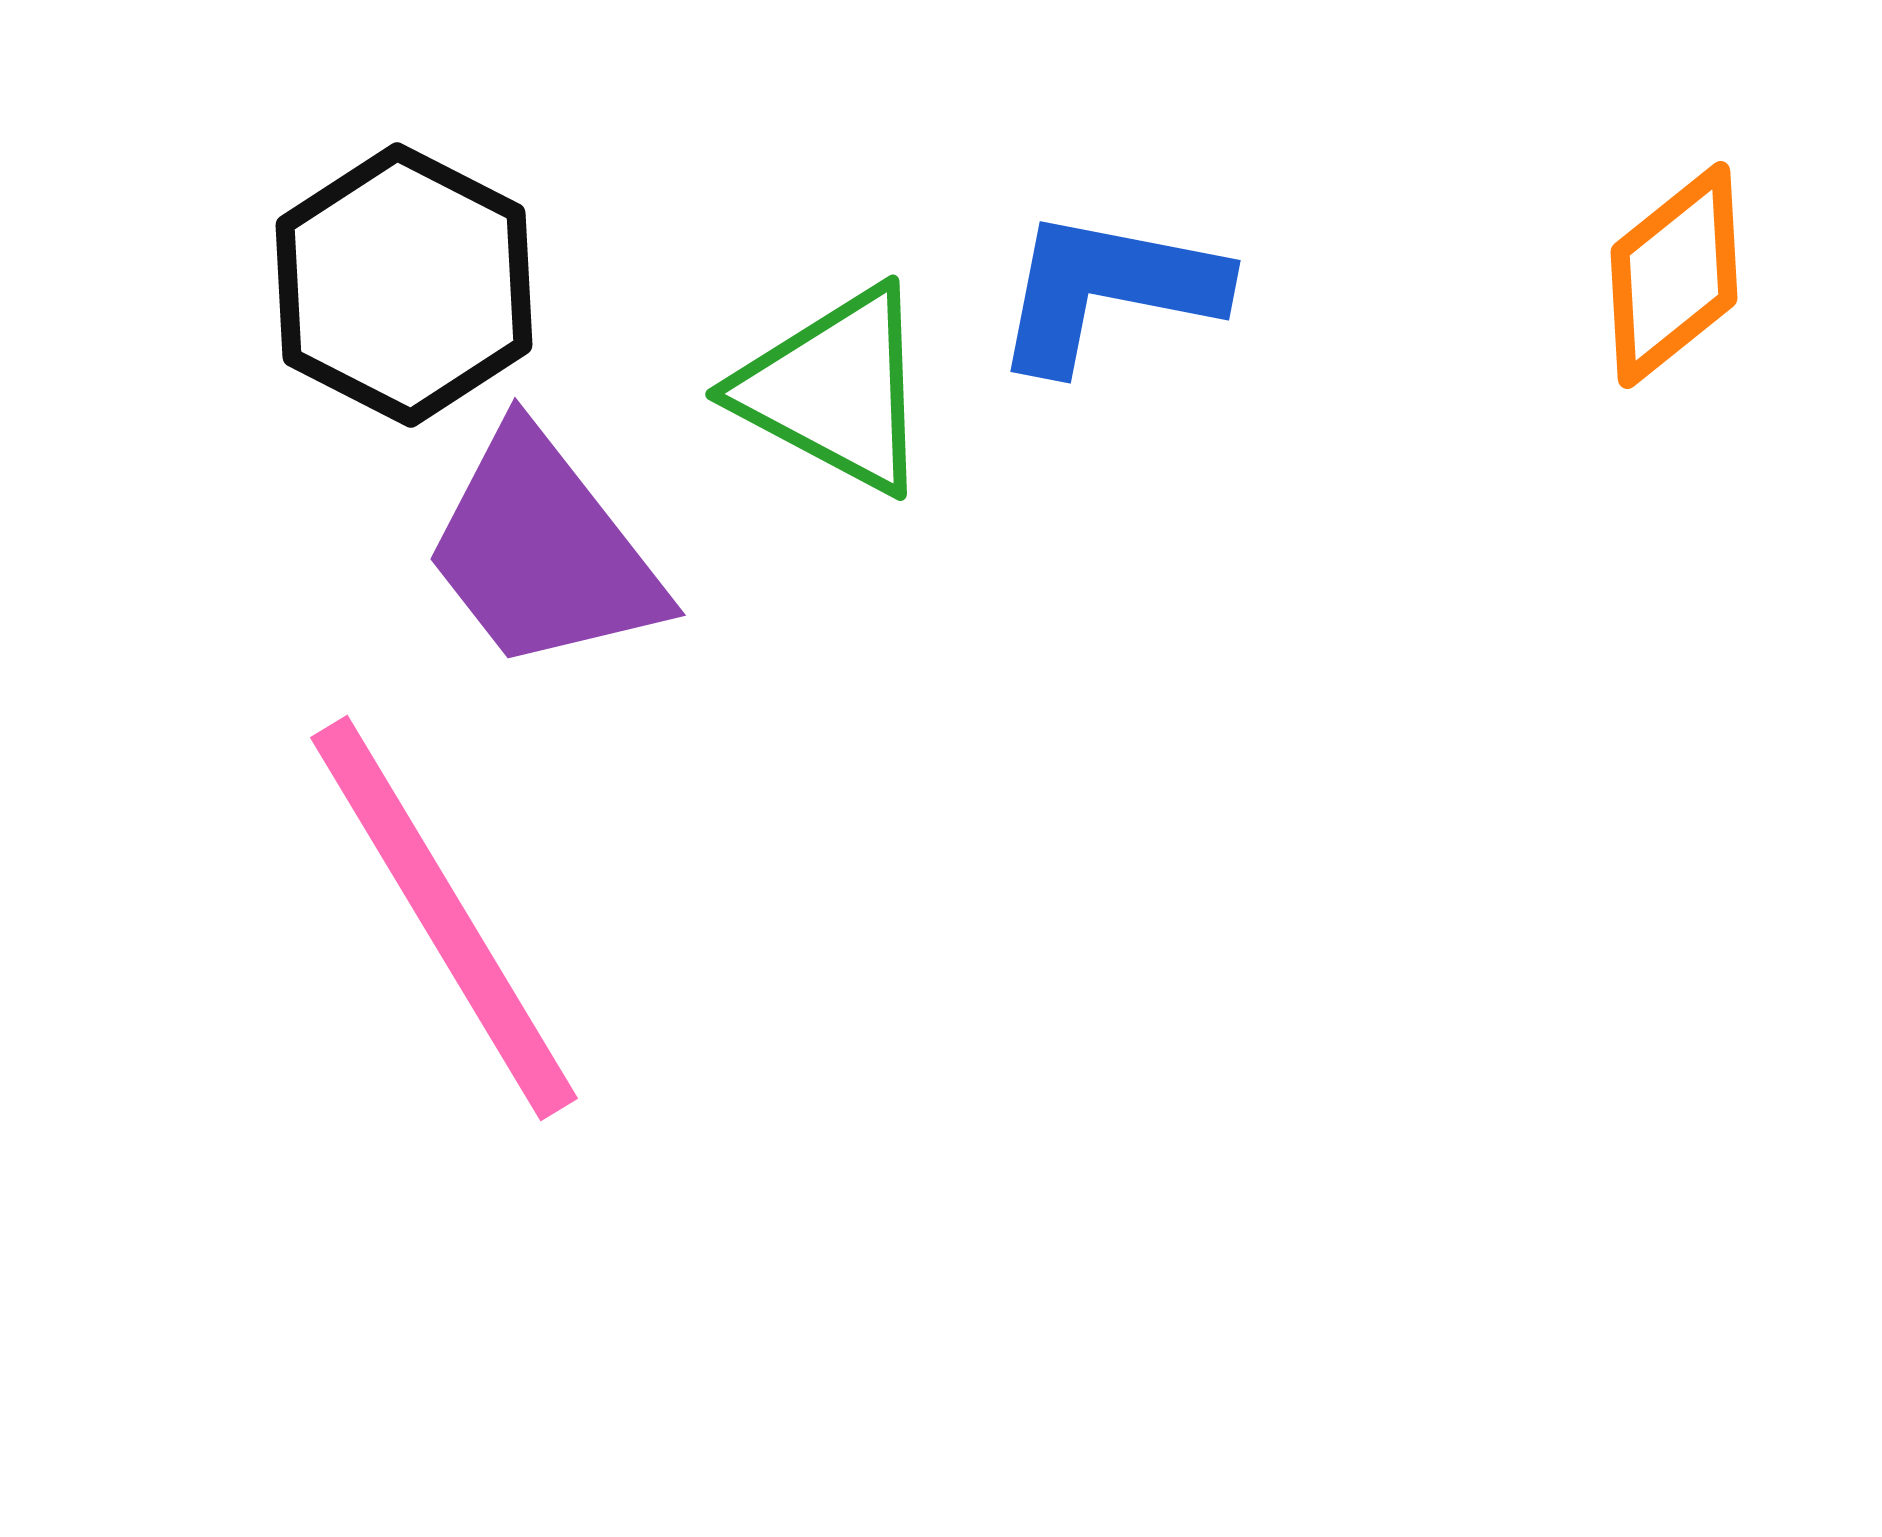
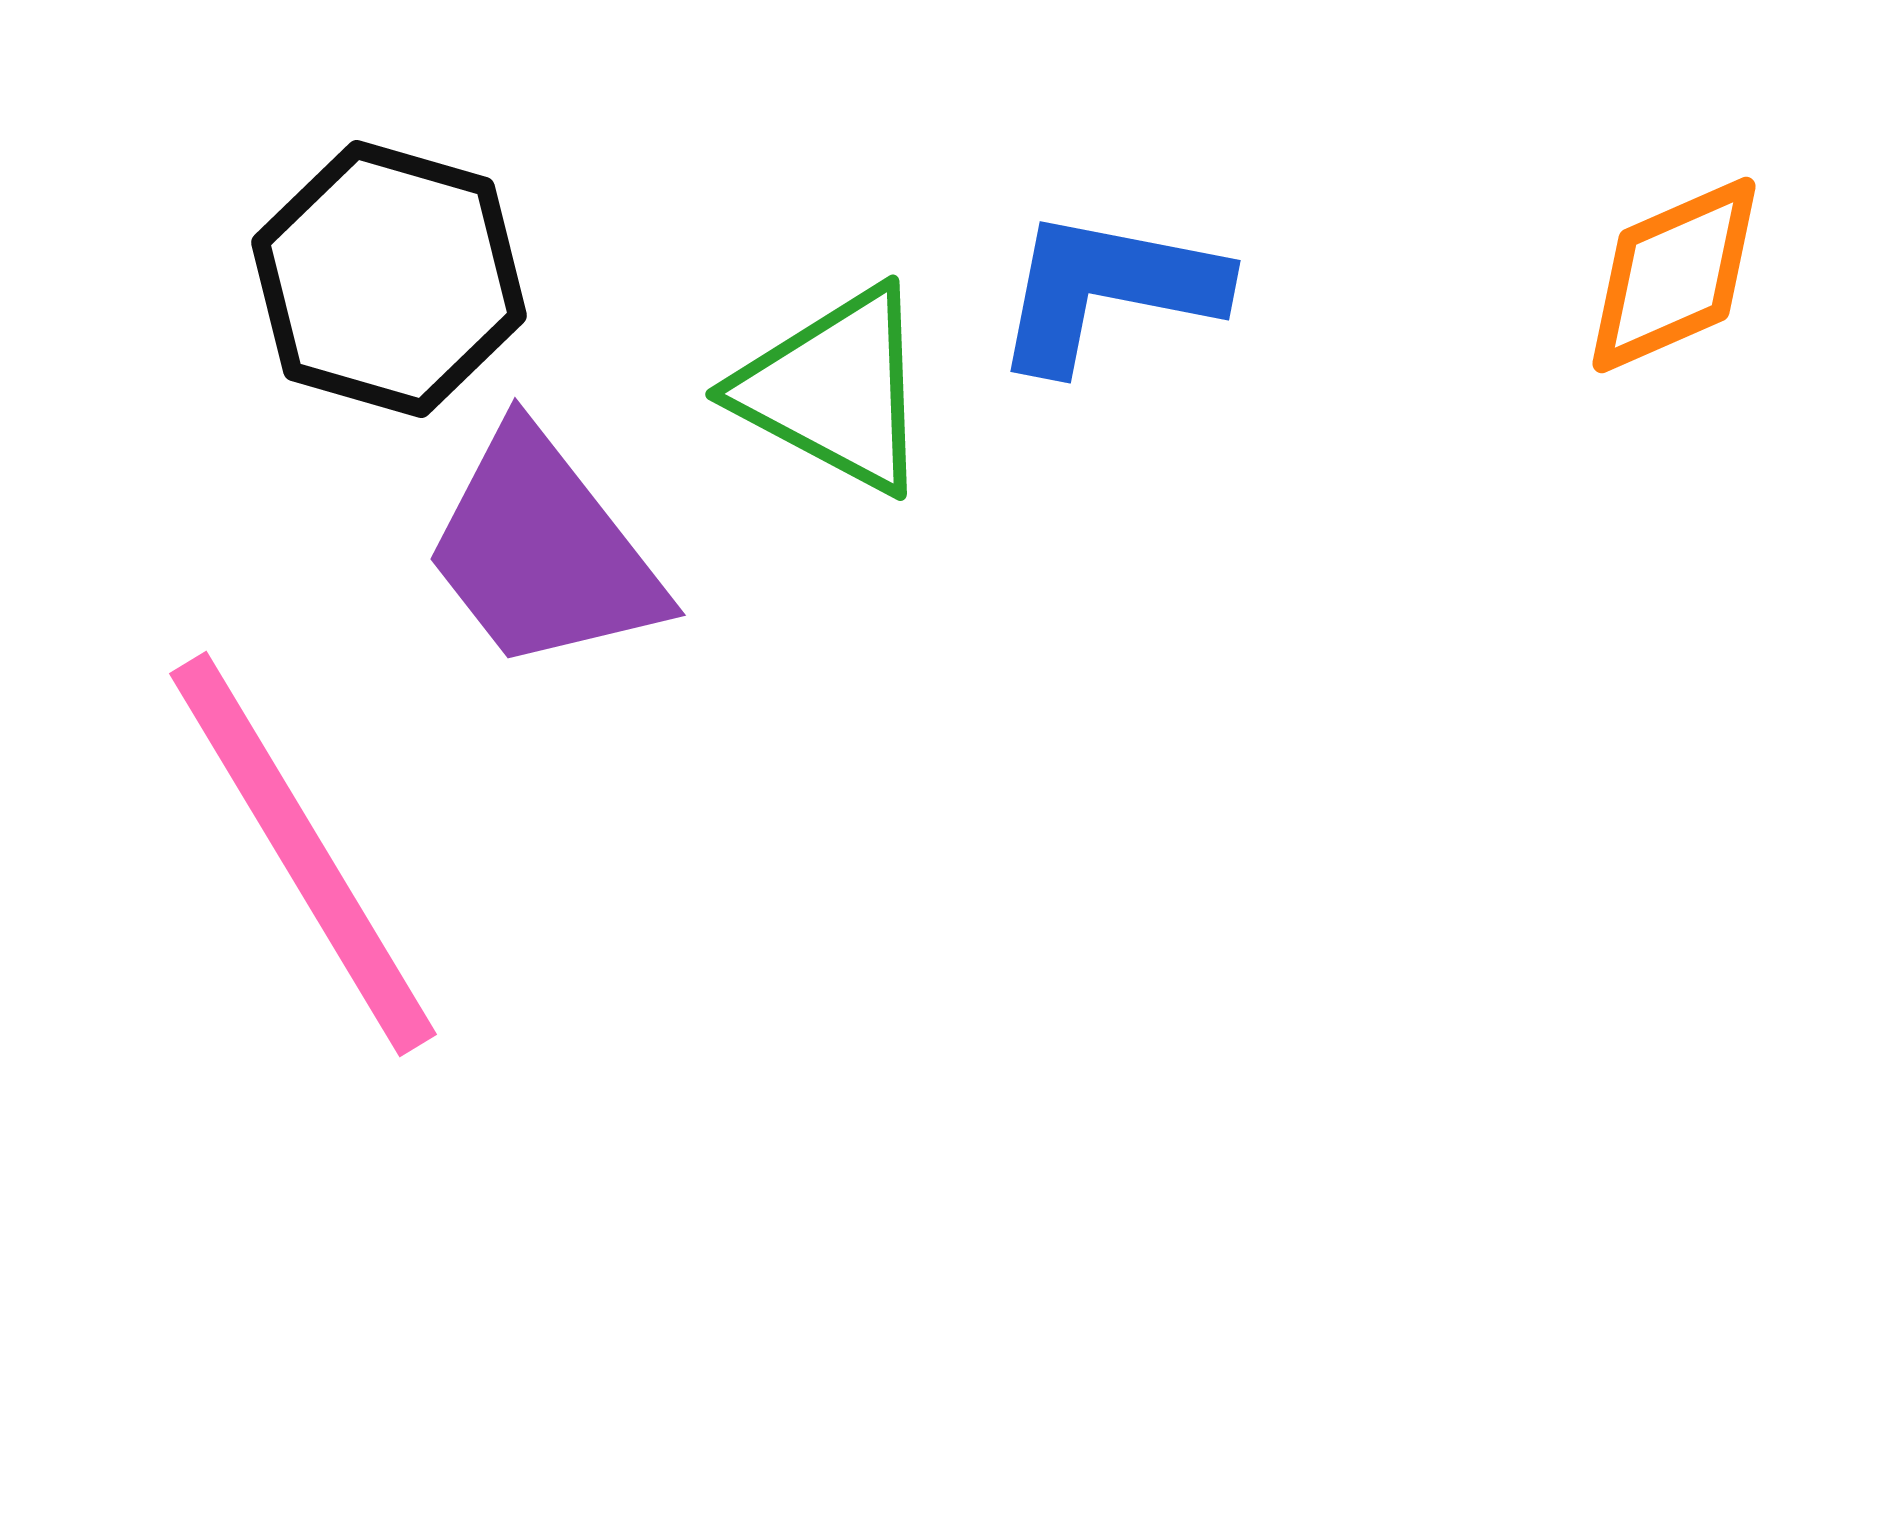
orange diamond: rotated 15 degrees clockwise
black hexagon: moved 15 px left, 6 px up; rotated 11 degrees counterclockwise
pink line: moved 141 px left, 64 px up
